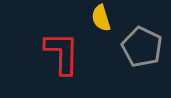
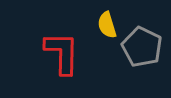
yellow semicircle: moved 6 px right, 7 px down
